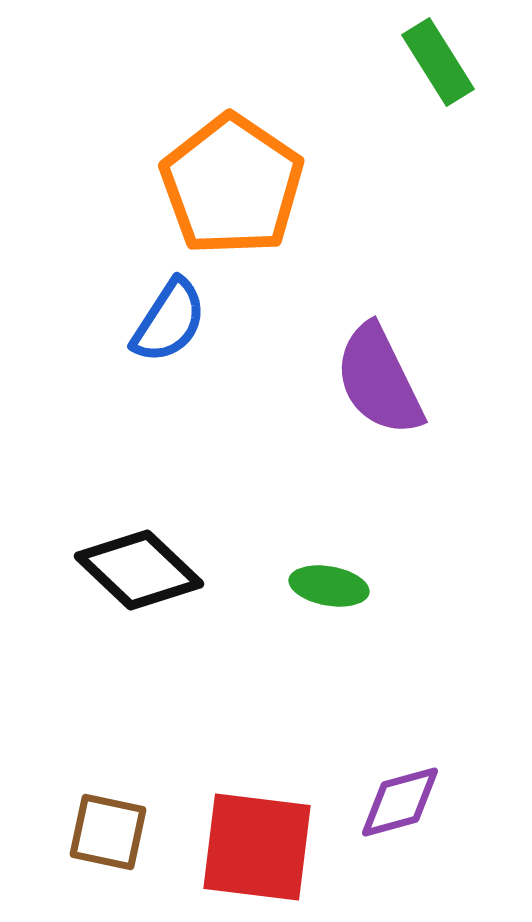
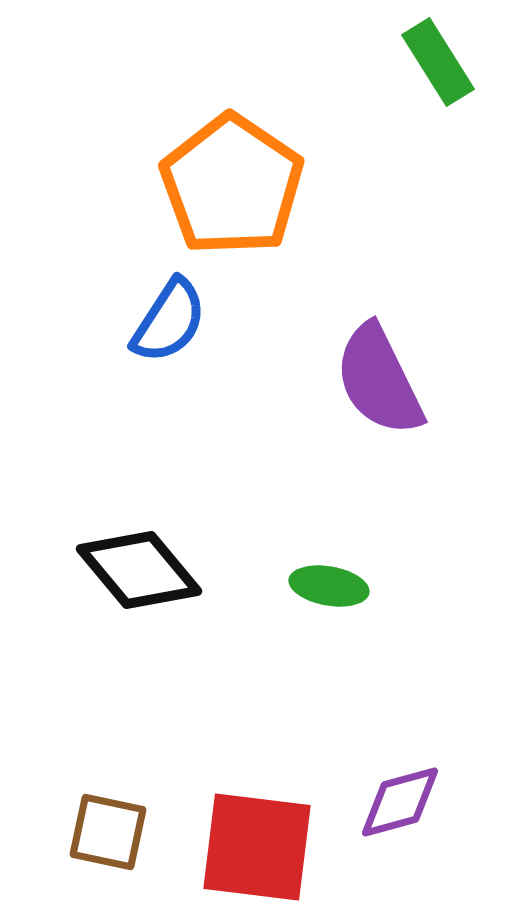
black diamond: rotated 7 degrees clockwise
